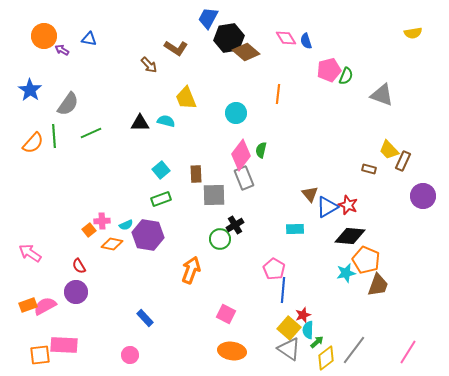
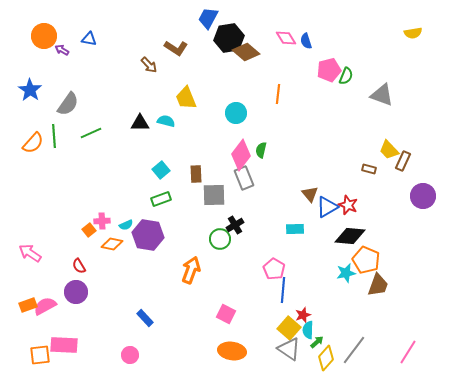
yellow diamond at (326, 358): rotated 10 degrees counterclockwise
